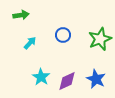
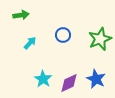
cyan star: moved 2 px right, 2 px down
purple diamond: moved 2 px right, 2 px down
